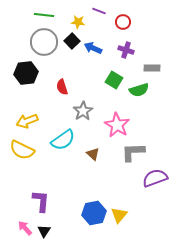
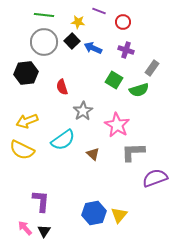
gray rectangle: rotated 56 degrees counterclockwise
